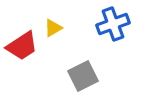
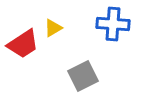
blue cross: rotated 24 degrees clockwise
red trapezoid: moved 1 px right, 2 px up
